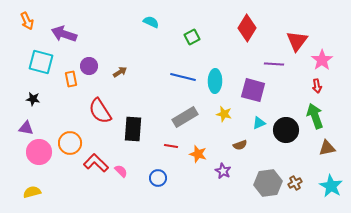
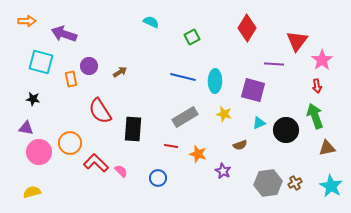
orange arrow: rotated 66 degrees counterclockwise
